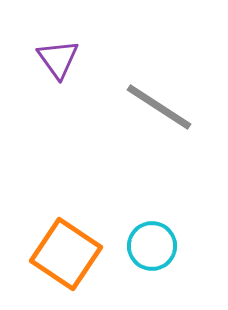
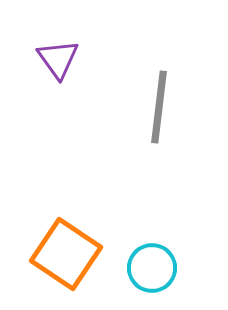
gray line: rotated 64 degrees clockwise
cyan circle: moved 22 px down
